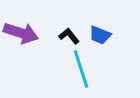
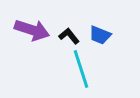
purple arrow: moved 11 px right, 3 px up
